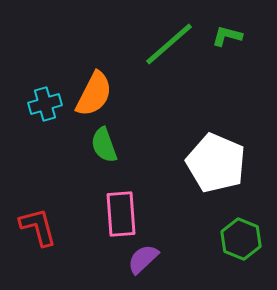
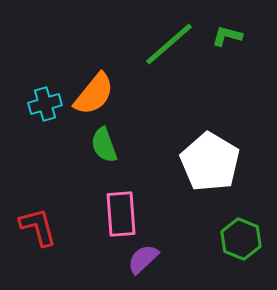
orange semicircle: rotated 12 degrees clockwise
white pentagon: moved 6 px left, 1 px up; rotated 8 degrees clockwise
